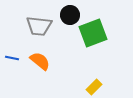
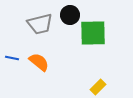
gray trapezoid: moved 1 px right, 2 px up; rotated 20 degrees counterclockwise
green square: rotated 20 degrees clockwise
orange semicircle: moved 1 px left, 1 px down
yellow rectangle: moved 4 px right
